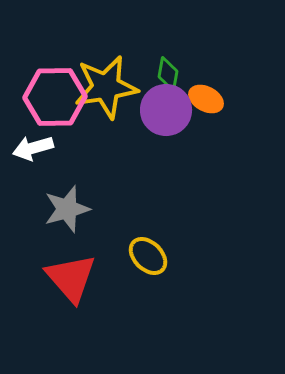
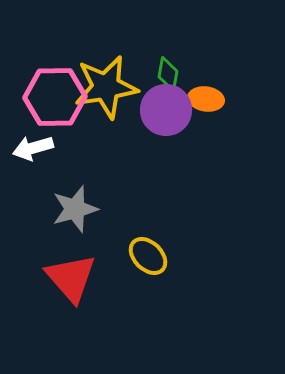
orange ellipse: rotated 20 degrees counterclockwise
gray star: moved 8 px right
